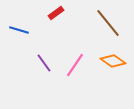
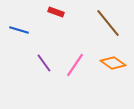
red rectangle: moved 1 px up; rotated 56 degrees clockwise
orange diamond: moved 2 px down
